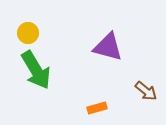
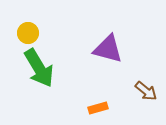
purple triangle: moved 2 px down
green arrow: moved 3 px right, 2 px up
orange rectangle: moved 1 px right
